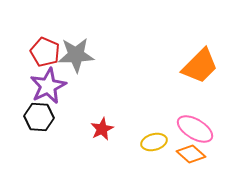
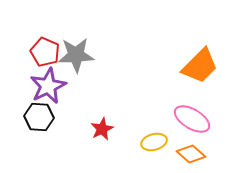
pink ellipse: moved 3 px left, 10 px up
